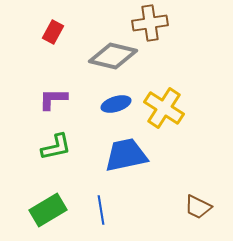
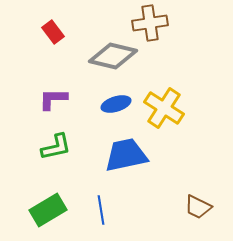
red rectangle: rotated 65 degrees counterclockwise
